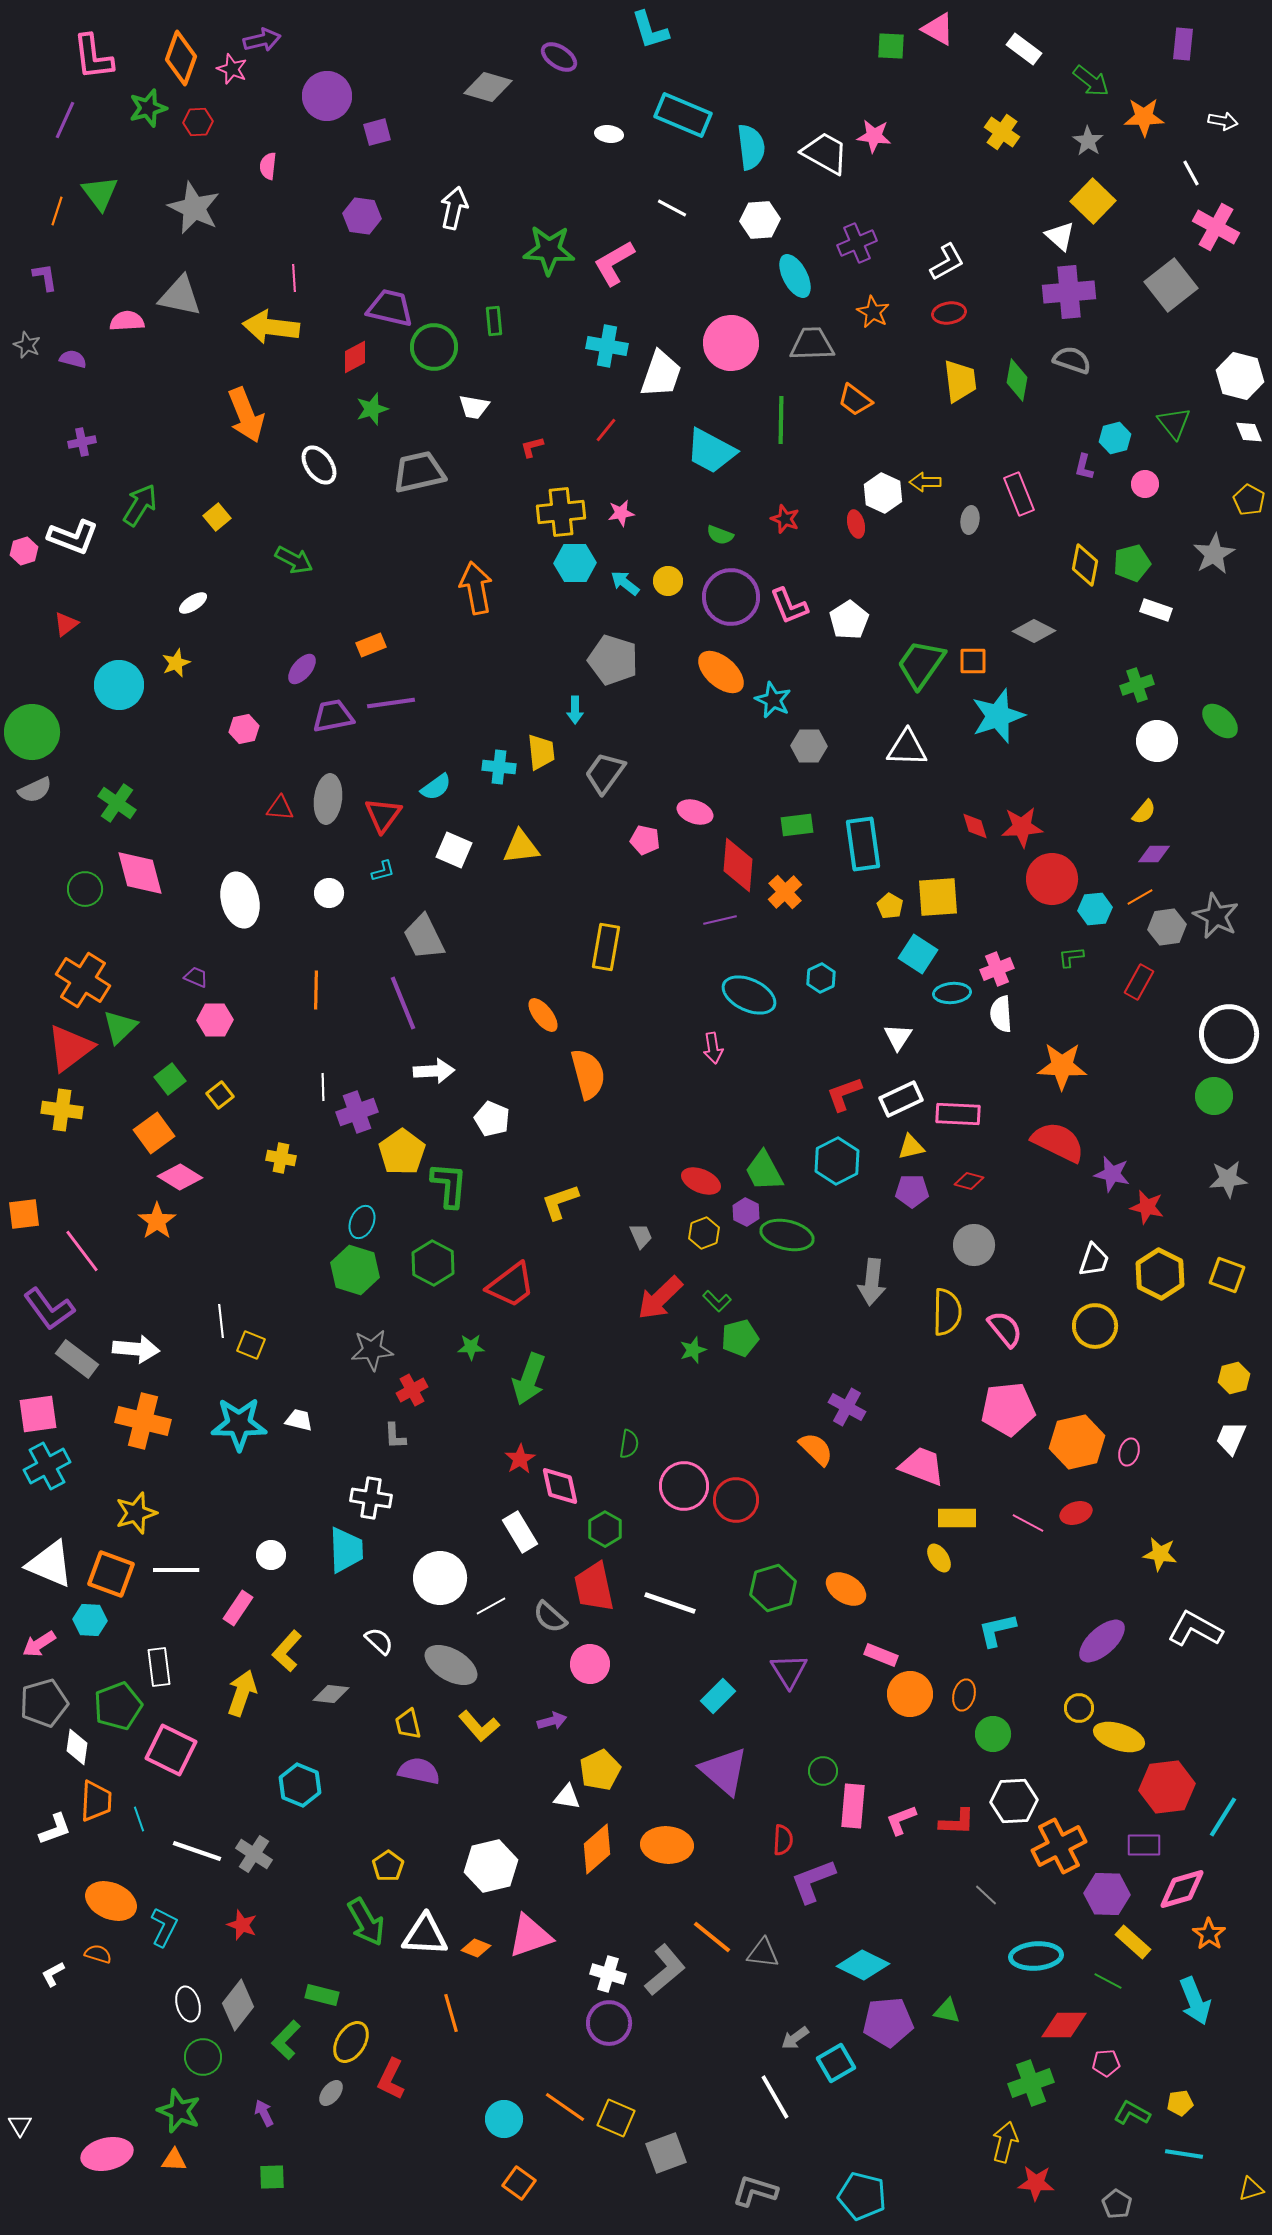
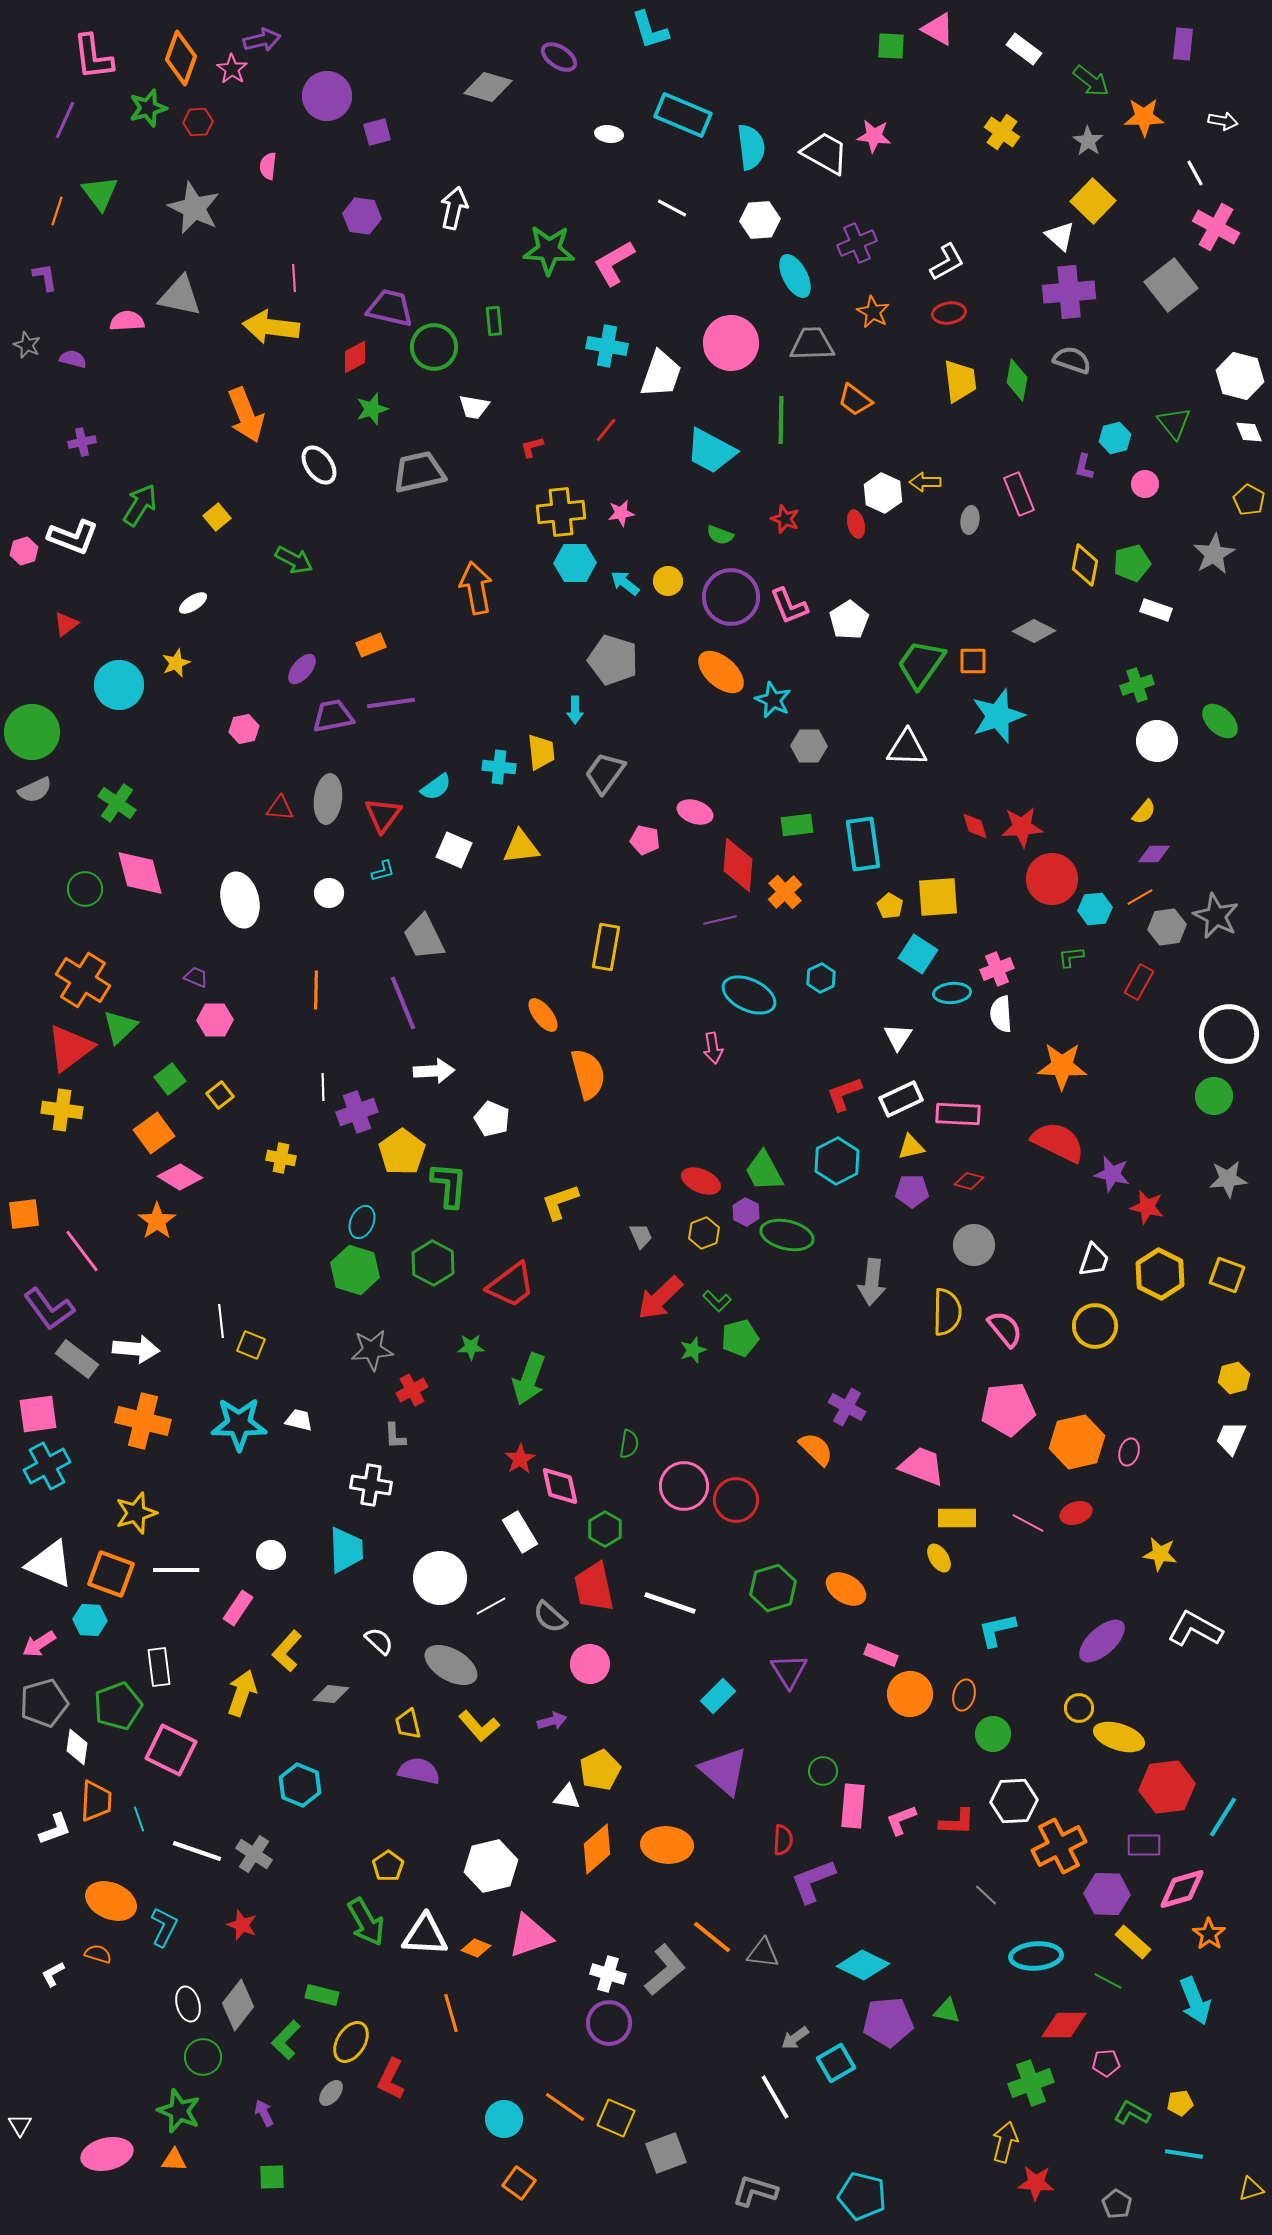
pink star at (232, 69): rotated 12 degrees clockwise
white line at (1191, 173): moved 4 px right
white cross at (371, 1498): moved 13 px up
